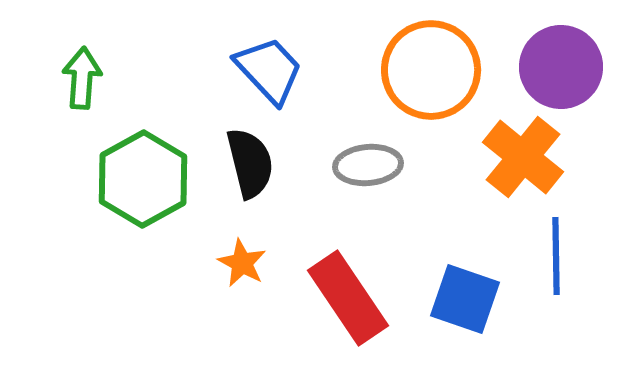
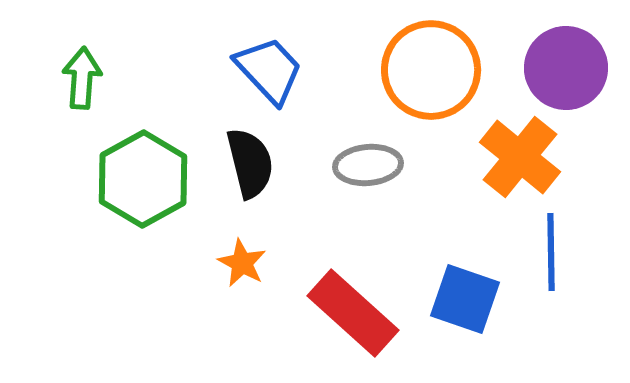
purple circle: moved 5 px right, 1 px down
orange cross: moved 3 px left
blue line: moved 5 px left, 4 px up
red rectangle: moved 5 px right, 15 px down; rotated 14 degrees counterclockwise
